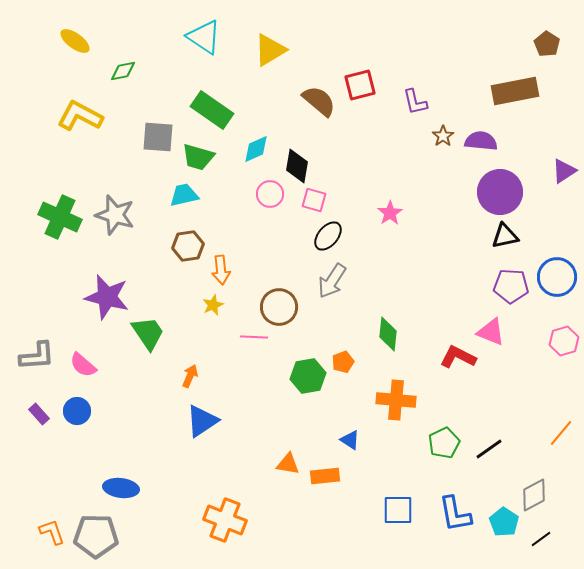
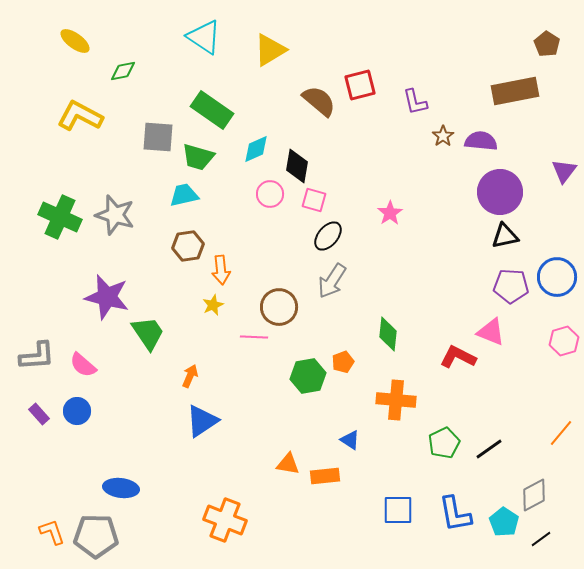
purple triangle at (564, 171): rotated 20 degrees counterclockwise
